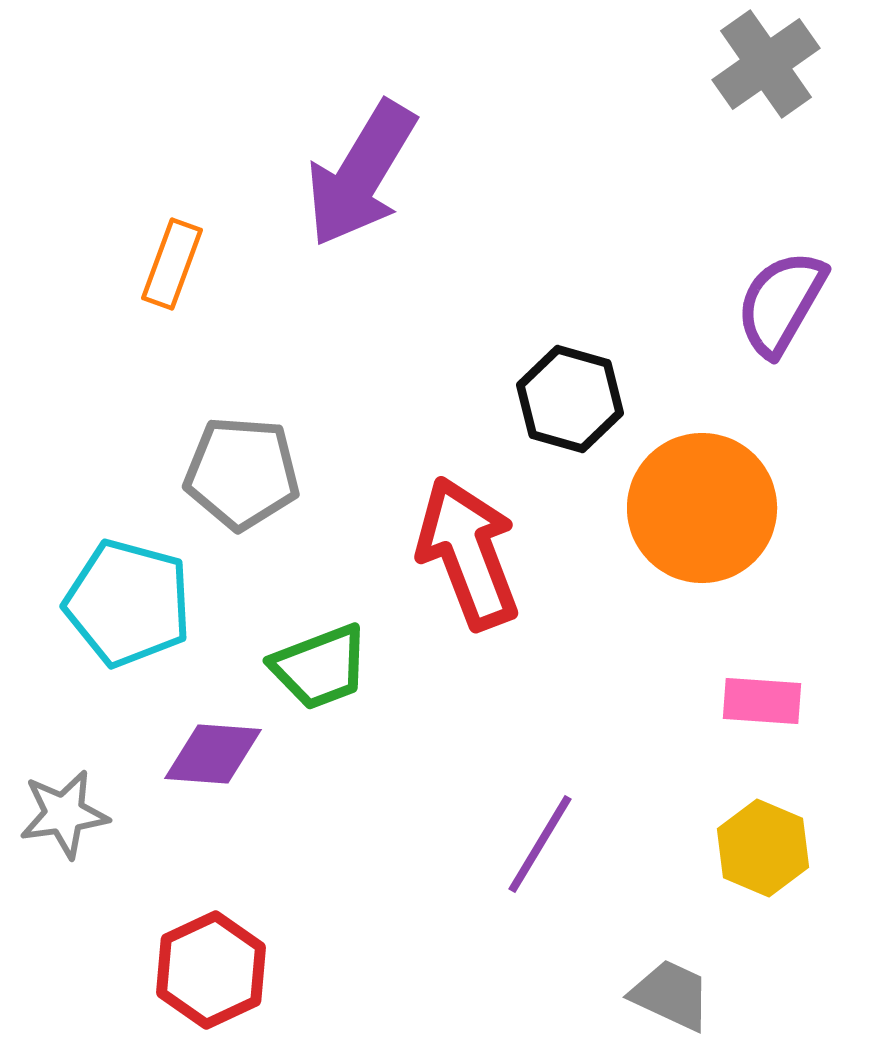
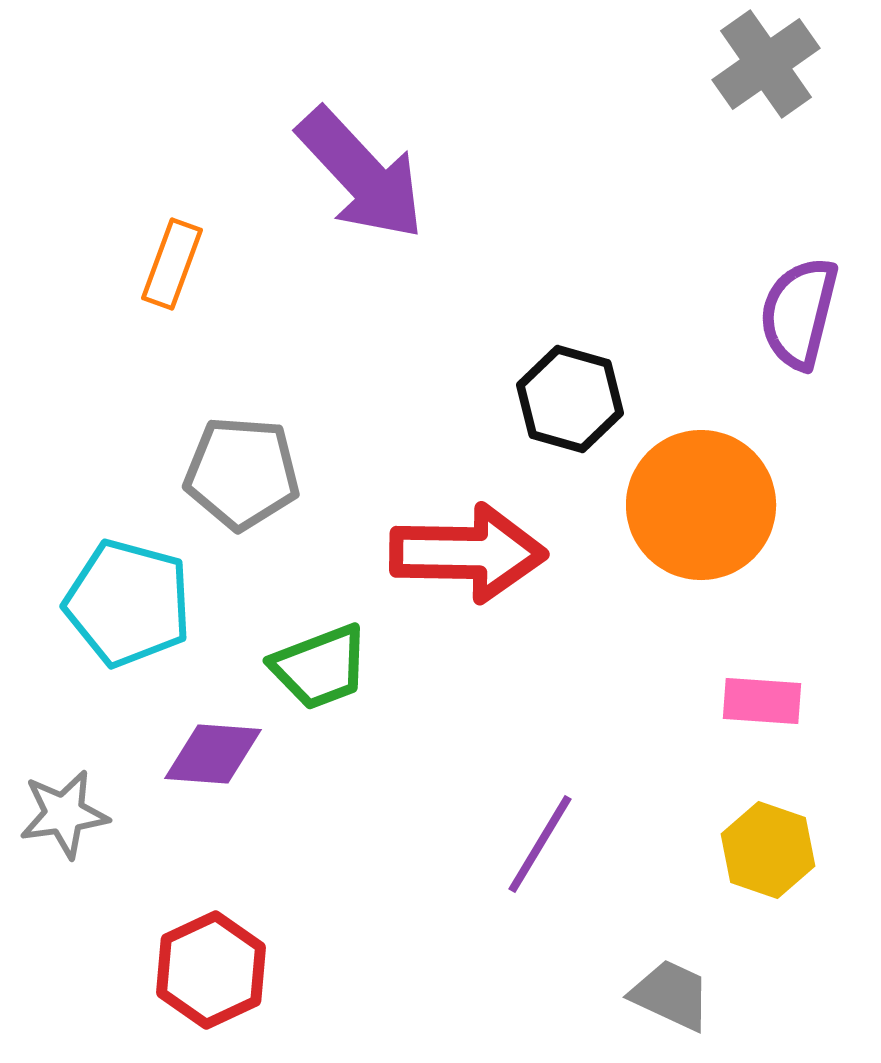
purple arrow: rotated 74 degrees counterclockwise
purple semicircle: moved 18 px right, 10 px down; rotated 16 degrees counterclockwise
orange circle: moved 1 px left, 3 px up
red arrow: rotated 112 degrees clockwise
yellow hexagon: moved 5 px right, 2 px down; rotated 4 degrees counterclockwise
